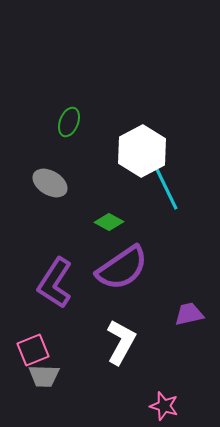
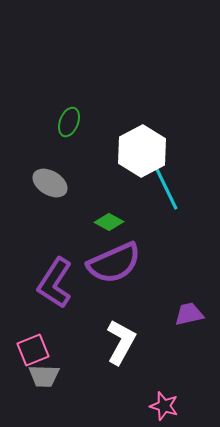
purple semicircle: moved 8 px left, 5 px up; rotated 10 degrees clockwise
